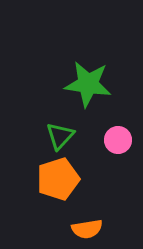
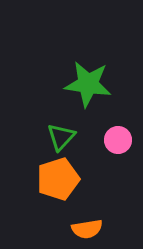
green triangle: moved 1 px right, 1 px down
